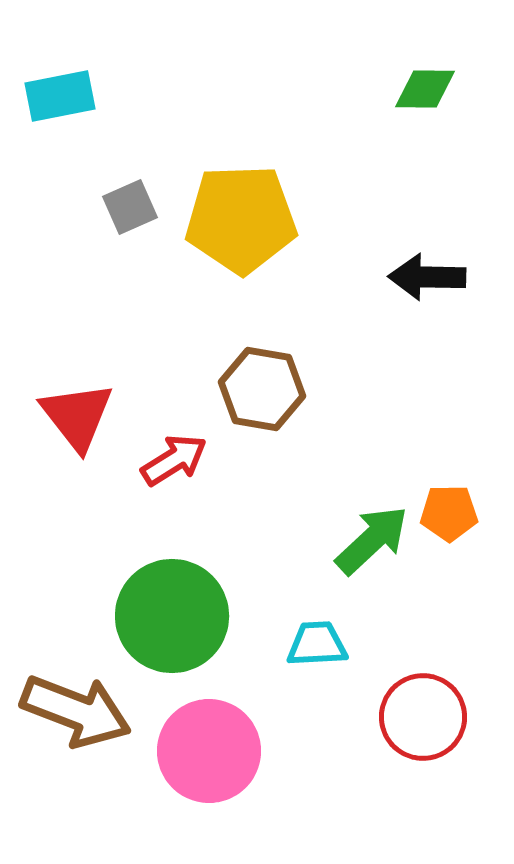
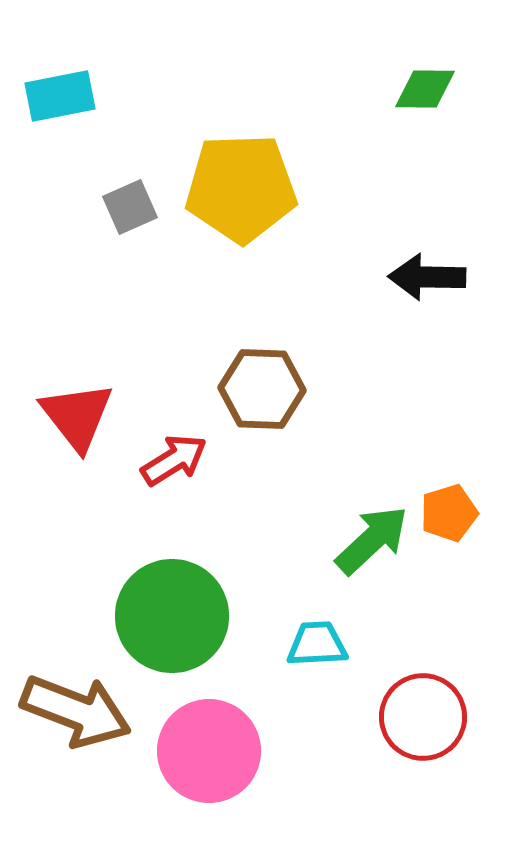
yellow pentagon: moved 31 px up
brown hexagon: rotated 8 degrees counterclockwise
orange pentagon: rotated 16 degrees counterclockwise
